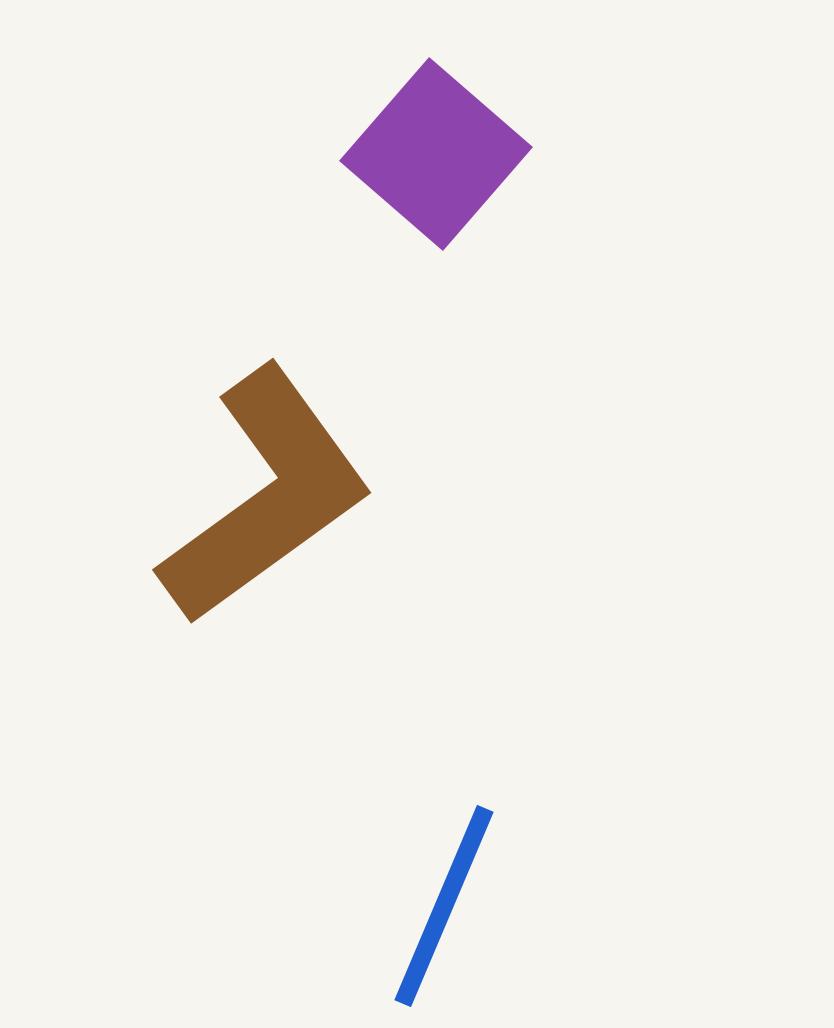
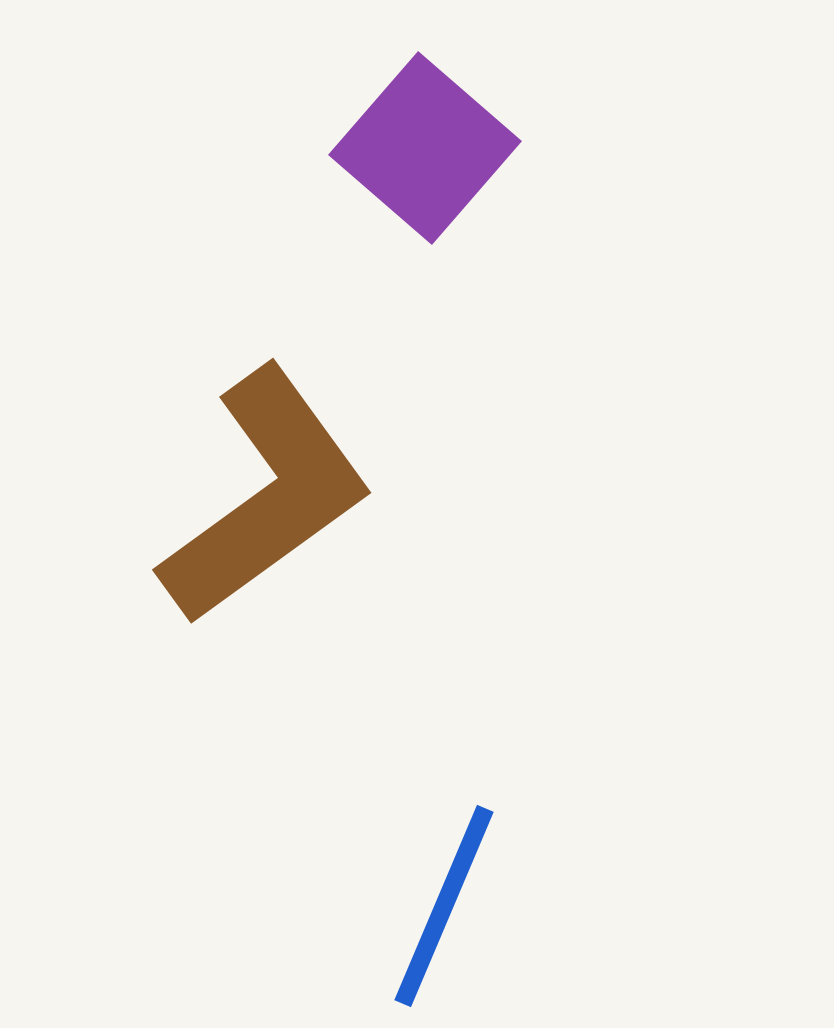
purple square: moved 11 px left, 6 px up
